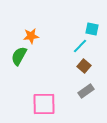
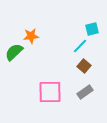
cyan square: rotated 24 degrees counterclockwise
green semicircle: moved 5 px left, 4 px up; rotated 18 degrees clockwise
gray rectangle: moved 1 px left, 1 px down
pink square: moved 6 px right, 12 px up
